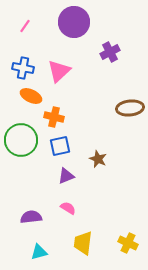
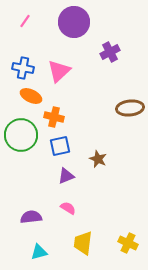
pink line: moved 5 px up
green circle: moved 5 px up
